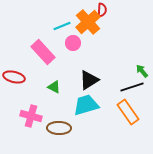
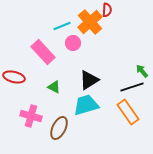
red semicircle: moved 5 px right
orange cross: moved 2 px right
brown ellipse: rotated 65 degrees counterclockwise
